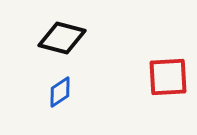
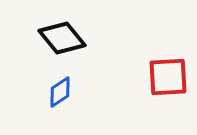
black diamond: rotated 36 degrees clockwise
